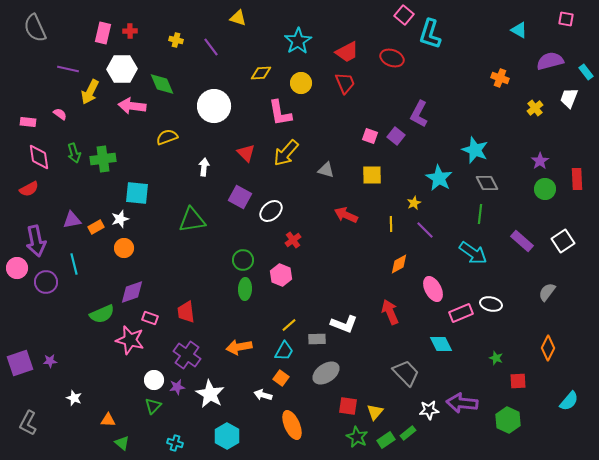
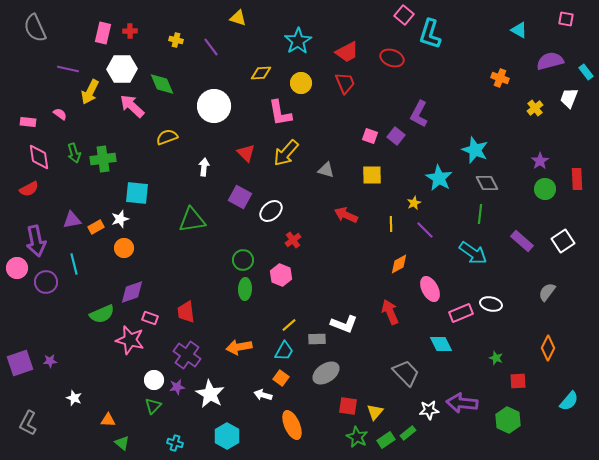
pink arrow at (132, 106): rotated 36 degrees clockwise
pink ellipse at (433, 289): moved 3 px left
